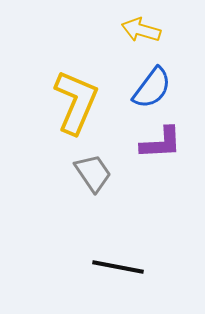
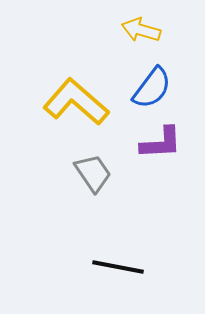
yellow L-shape: rotated 72 degrees counterclockwise
